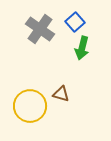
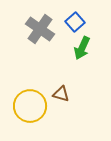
green arrow: rotated 10 degrees clockwise
